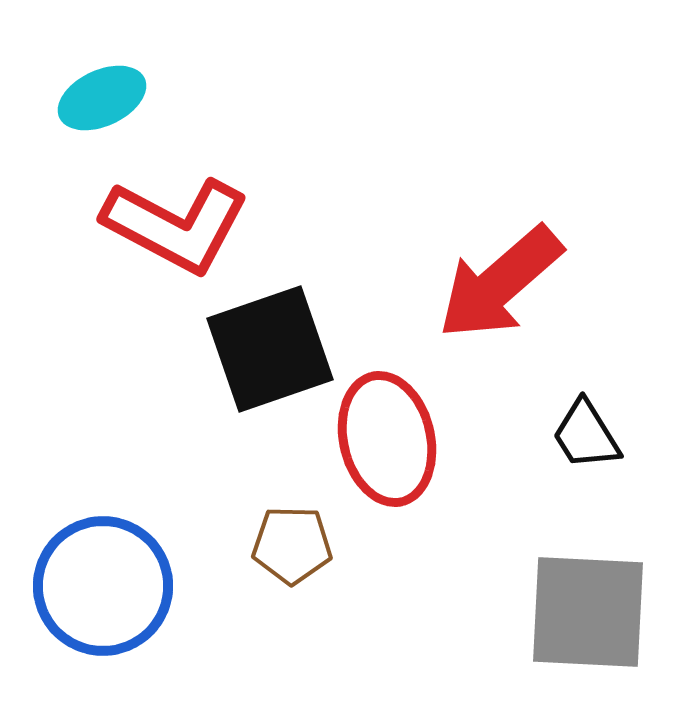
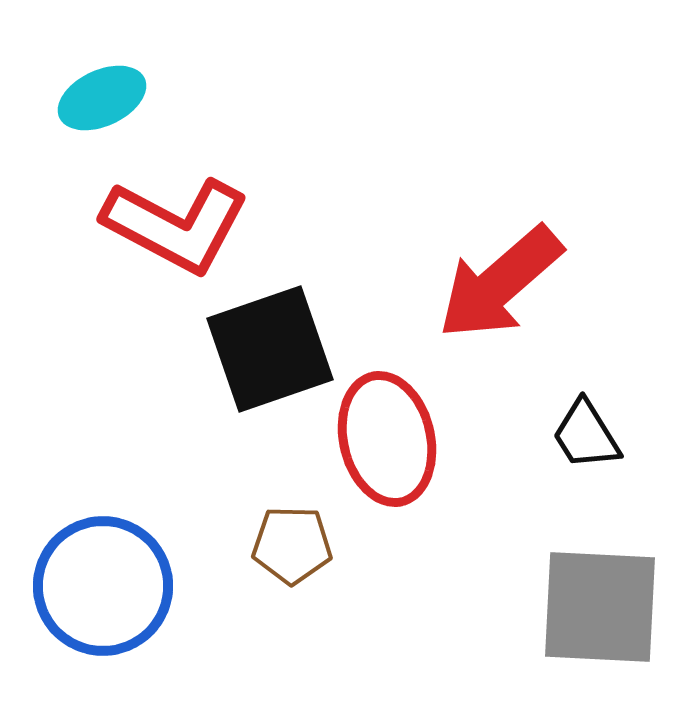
gray square: moved 12 px right, 5 px up
